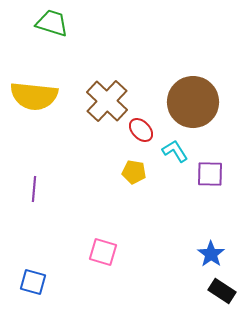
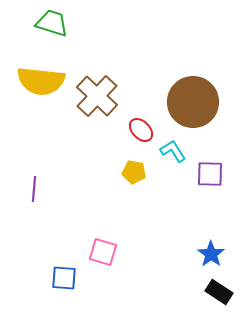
yellow semicircle: moved 7 px right, 15 px up
brown cross: moved 10 px left, 5 px up
cyan L-shape: moved 2 px left
blue square: moved 31 px right, 4 px up; rotated 12 degrees counterclockwise
black rectangle: moved 3 px left, 1 px down
